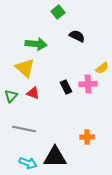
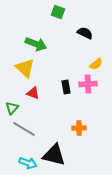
green square: rotated 32 degrees counterclockwise
black semicircle: moved 8 px right, 3 px up
green arrow: rotated 15 degrees clockwise
yellow semicircle: moved 6 px left, 4 px up
black rectangle: rotated 16 degrees clockwise
green triangle: moved 1 px right, 12 px down
gray line: rotated 20 degrees clockwise
orange cross: moved 8 px left, 9 px up
black triangle: moved 1 px left, 2 px up; rotated 15 degrees clockwise
